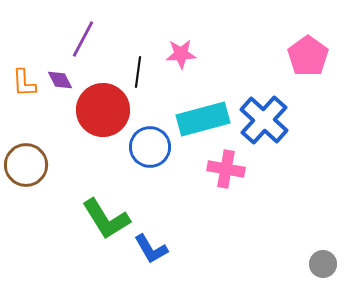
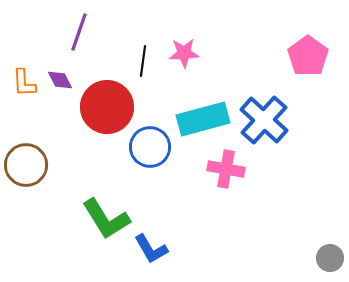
purple line: moved 4 px left, 7 px up; rotated 9 degrees counterclockwise
pink star: moved 3 px right, 1 px up
black line: moved 5 px right, 11 px up
red circle: moved 4 px right, 3 px up
gray circle: moved 7 px right, 6 px up
